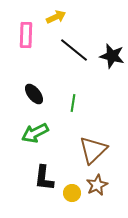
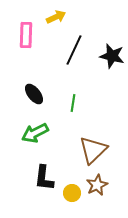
black line: rotated 76 degrees clockwise
